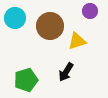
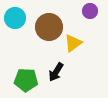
brown circle: moved 1 px left, 1 px down
yellow triangle: moved 4 px left, 2 px down; rotated 18 degrees counterclockwise
black arrow: moved 10 px left
green pentagon: rotated 20 degrees clockwise
